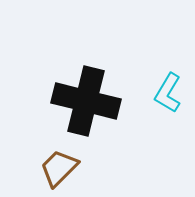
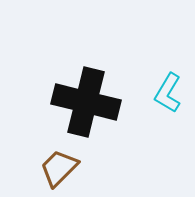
black cross: moved 1 px down
